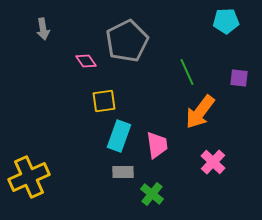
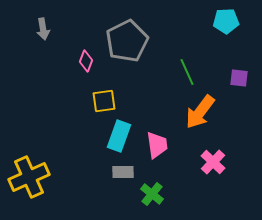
pink diamond: rotated 55 degrees clockwise
